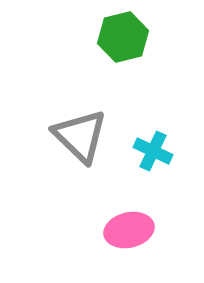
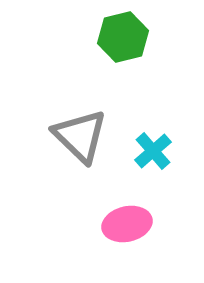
cyan cross: rotated 24 degrees clockwise
pink ellipse: moved 2 px left, 6 px up
